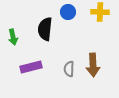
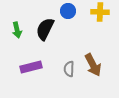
blue circle: moved 1 px up
black semicircle: rotated 20 degrees clockwise
green arrow: moved 4 px right, 7 px up
brown arrow: rotated 25 degrees counterclockwise
